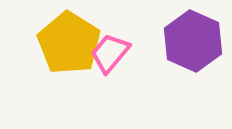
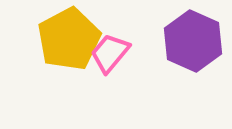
yellow pentagon: moved 4 px up; rotated 12 degrees clockwise
